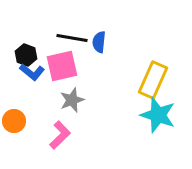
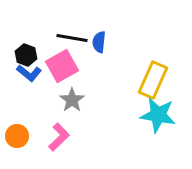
pink square: rotated 16 degrees counterclockwise
blue L-shape: moved 3 px left, 1 px down
gray star: rotated 15 degrees counterclockwise
cyan star: rotated 9 degrees counterclockwise
orange circle: moved 3 px right, 15 px down
pink L-shape: moved 1 px left, 2 px down
